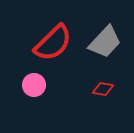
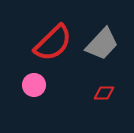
gray trapezoid: moved 3 px left, 2 px down
red diamond: moved 1 px right, 4 px down; rotated 10 degrees counterclockwise
